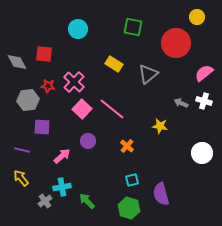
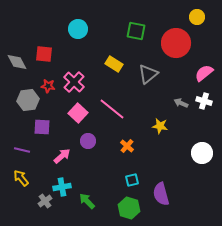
green square: moved 3 px right, 4 px down
pink square: moved 4 px left, 4 px down
